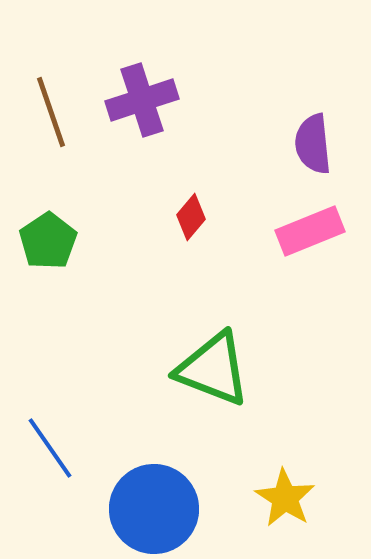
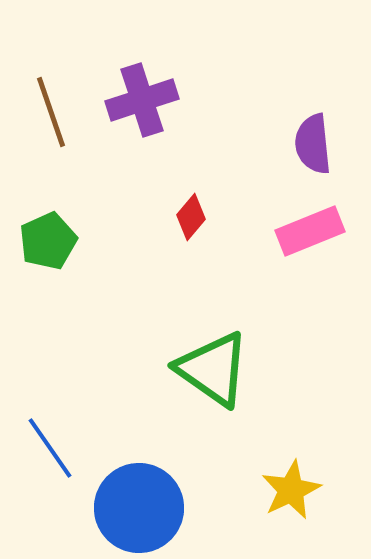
green pentagon: rotated 10 degrees clockwise
green triangle: rotated 14 degrees clockwise
yellow star: moved 6 px right, 8 px up; rotated 14 degrees clockwise
blue circle: moved 15 px left, 1 px up
